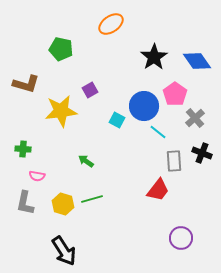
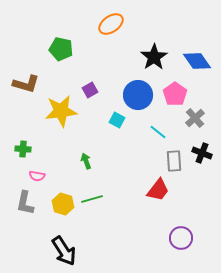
blue circle: moved 6 px left, 11 px up
green arrow: rotated 35 degrees clockwise
